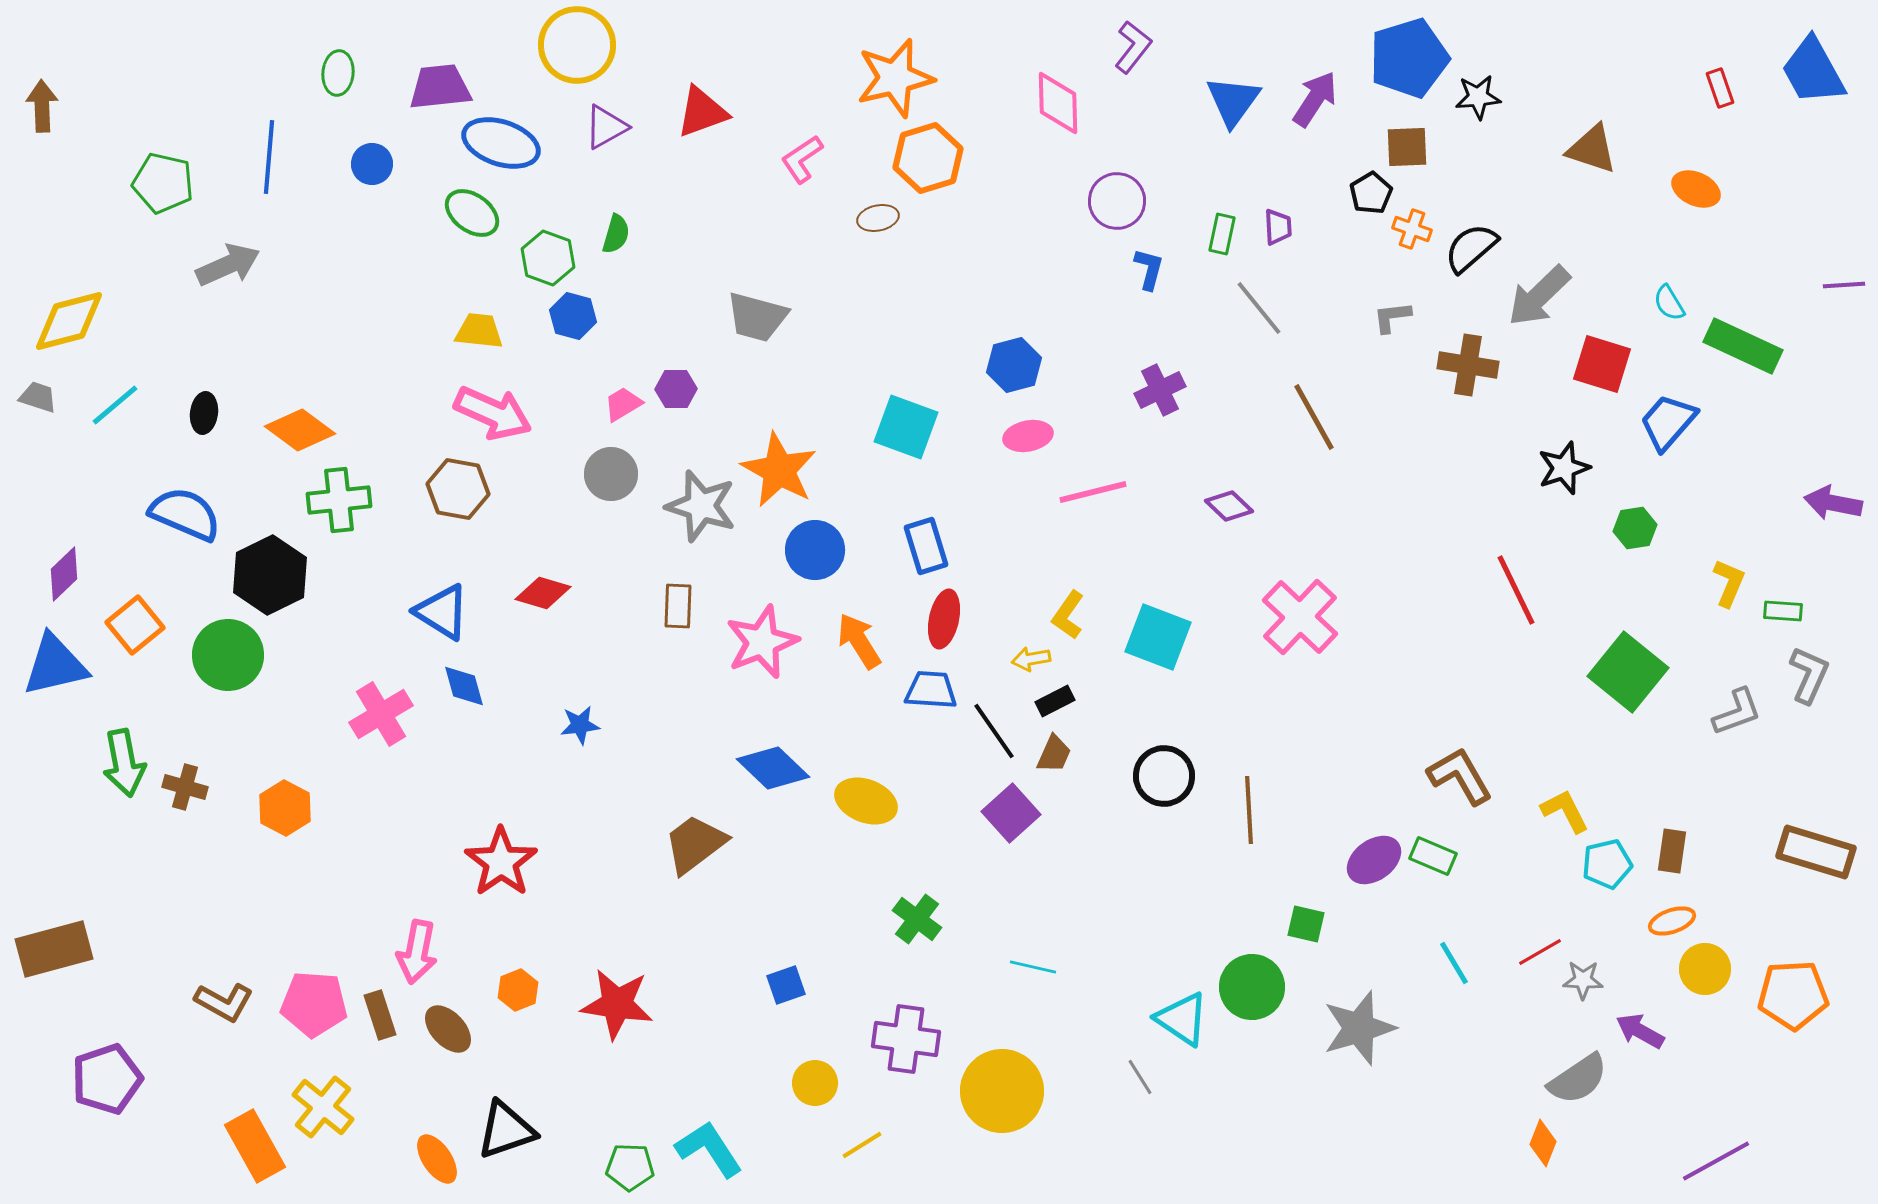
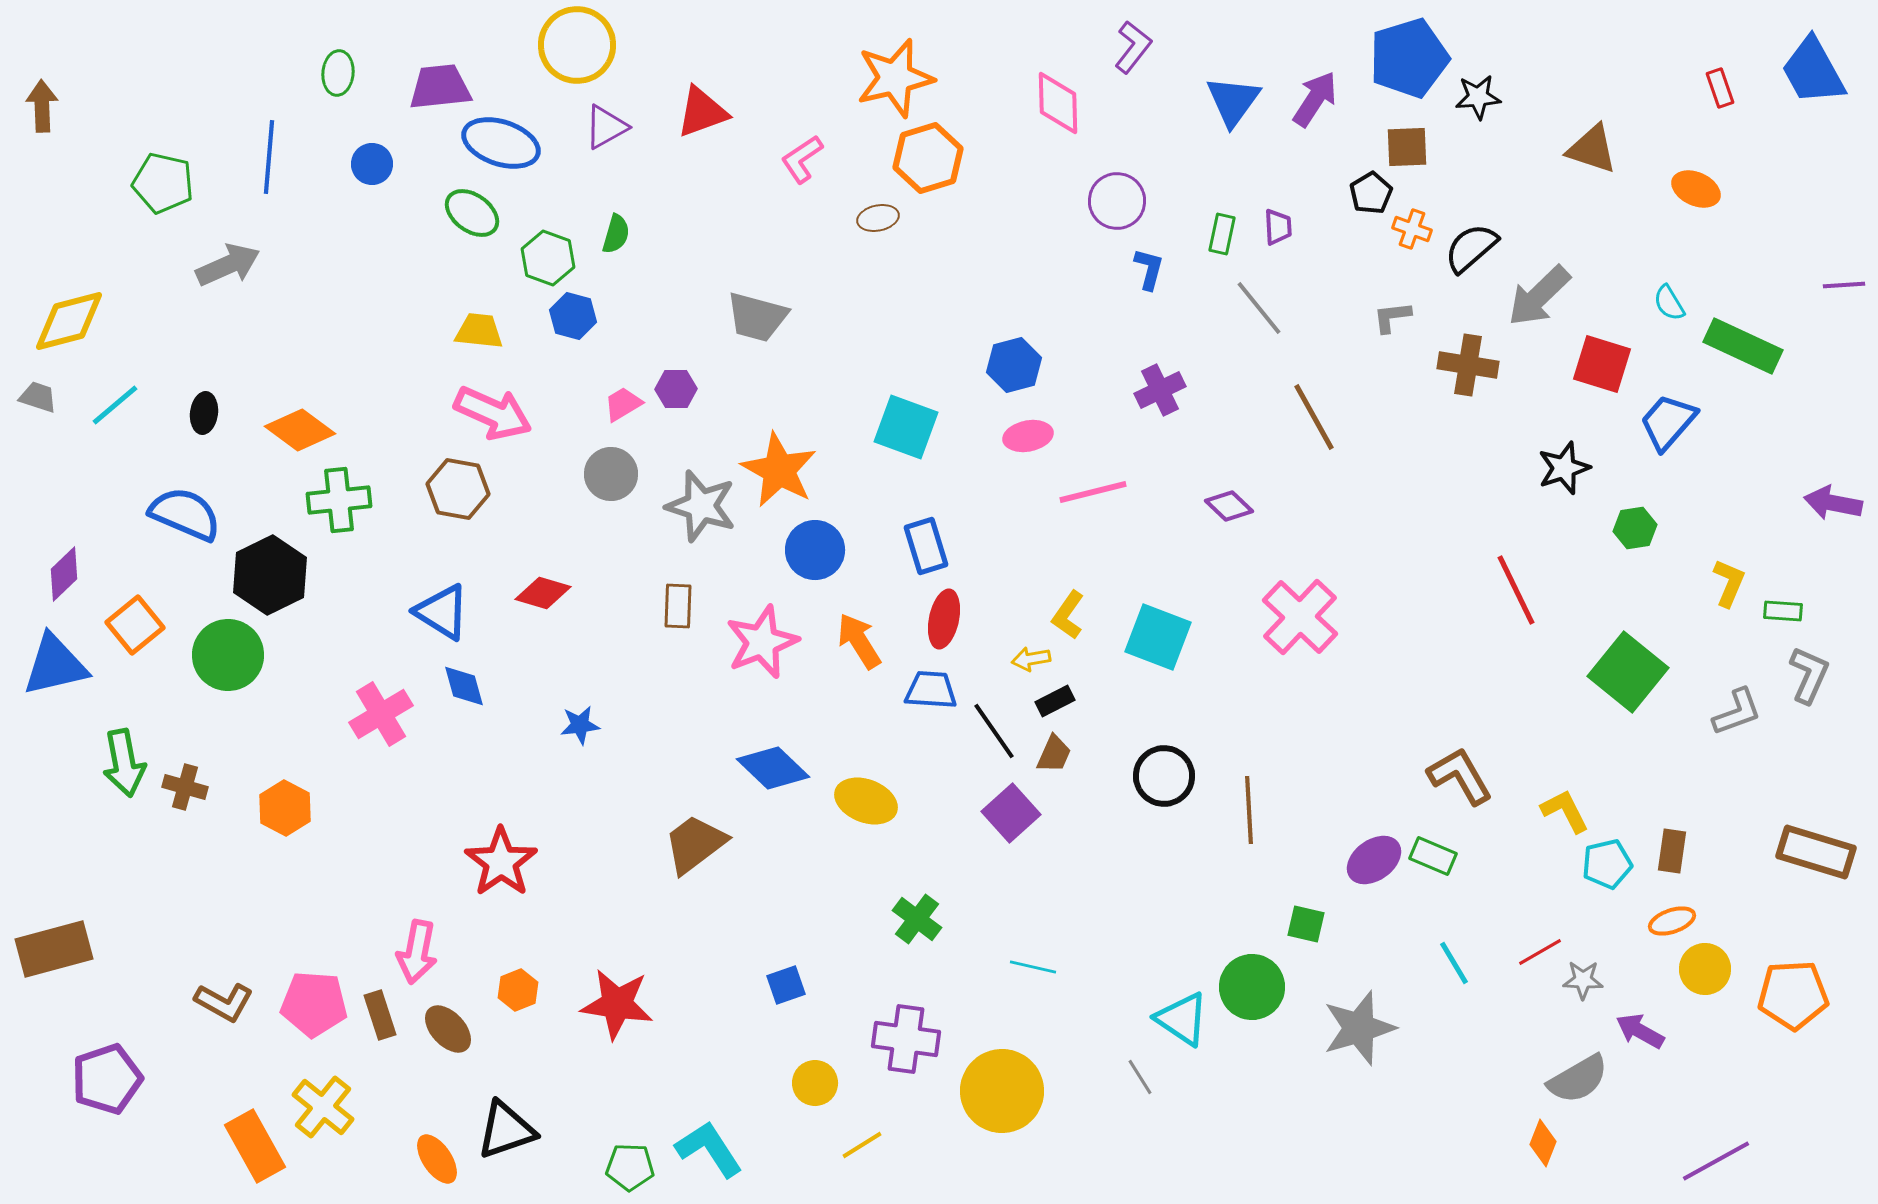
gray semicircle at (1578, 1079): rotated 4 degrees clockwise
